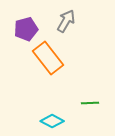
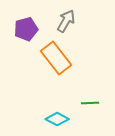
orange rectangle: moved 8 px right
cyan diamond: moved 5 px right, 2 px up
